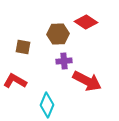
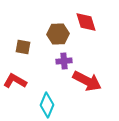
red diamond: rotated 40 degrees clockwise
